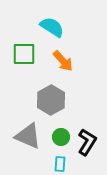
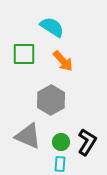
green circle: moved 5 px down
